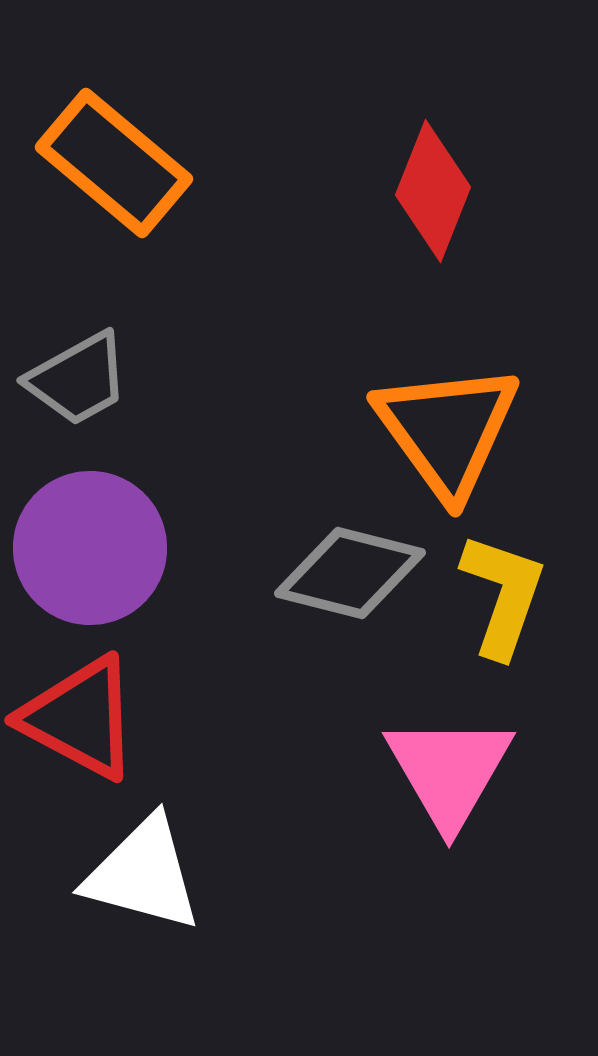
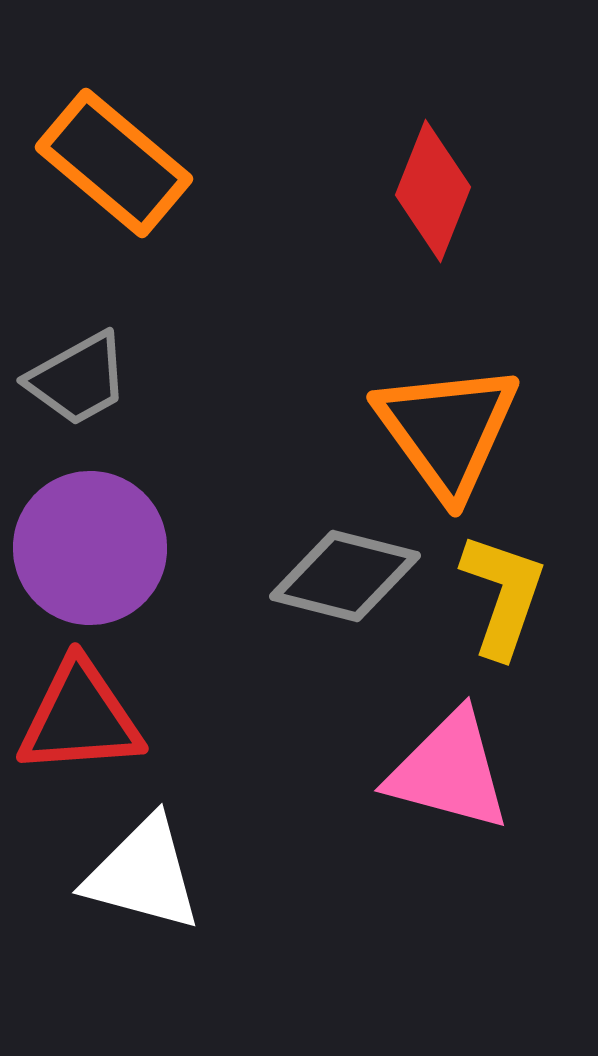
gray diamond: moved 5 px left, 3 px down
red triangle: rotated 32 degrees counterclockwise
pink triangle: rotated 45 degrees counterclockwise
